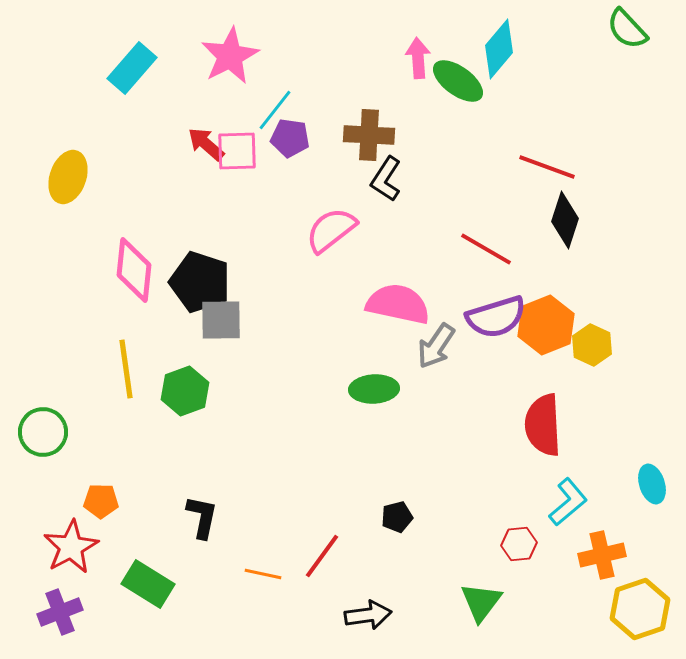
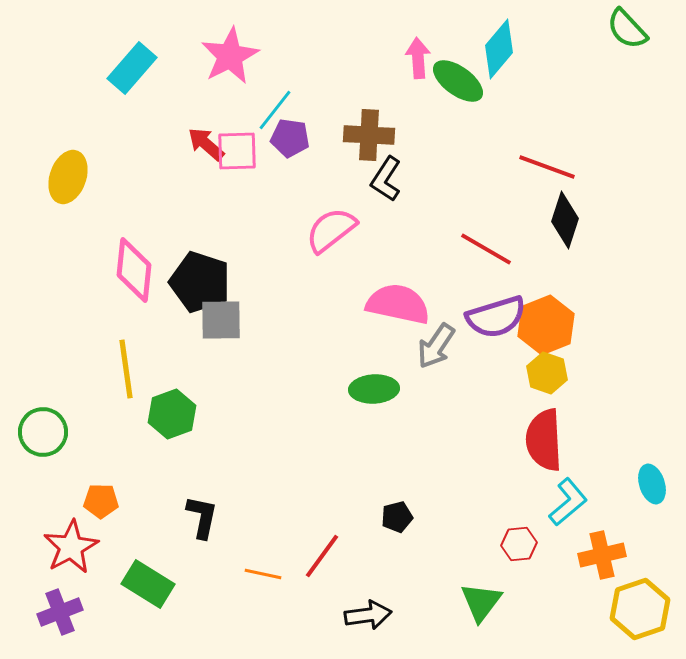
yellow hexagon at (592, 345): moved 45 px left, 28 px down; rotated 6 degrees counterclockwise
green hexagon at (185, 391): moved 13 px left, 23 px down
red semicircle at (543, 425): moved 1 px right, 15 px down
